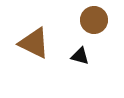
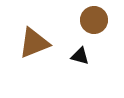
brown triangle: rotated 48 degrees counterclockwise
